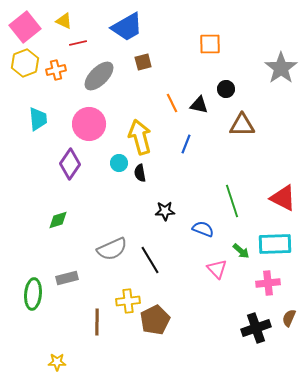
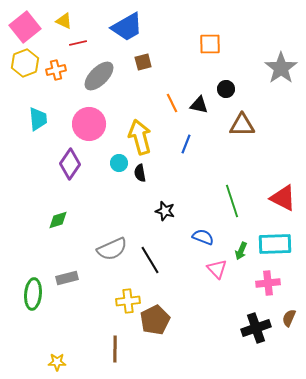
black star: rotated 18 degrees clockwise
blue semicircle: moved 8 px down
green arrow: rotated 72 degrees clockwise
brown line: moved 18 px right, 27 px down
